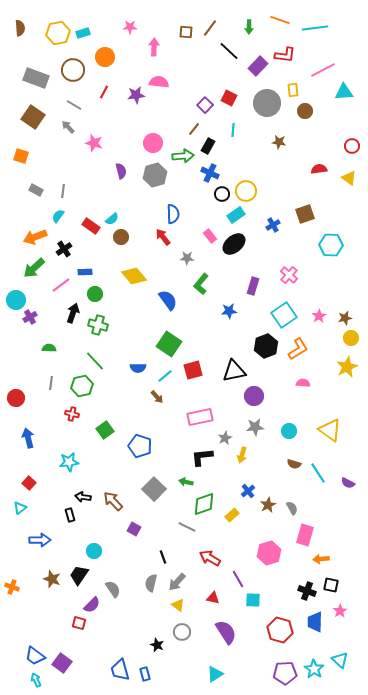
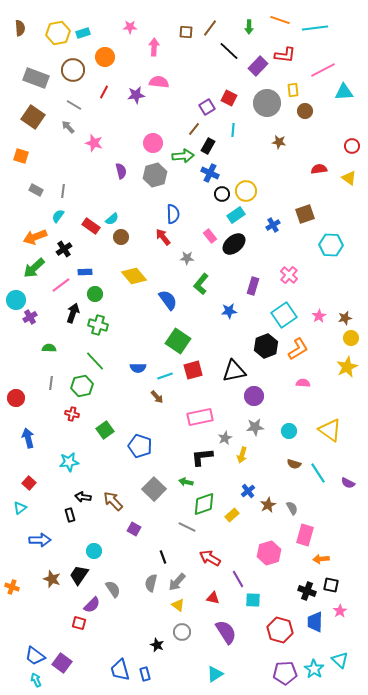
purple square at (205, 105): moved 2 px right, 2 px down; rotated 14 degrees clockwise
green square at (169, 344): moved 9 px right, 3 px up
cyan line at (165, 376): rotated 21 degrees clockwise
